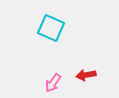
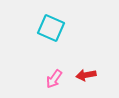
pink arrow: moved 1 px right, 4 px up
